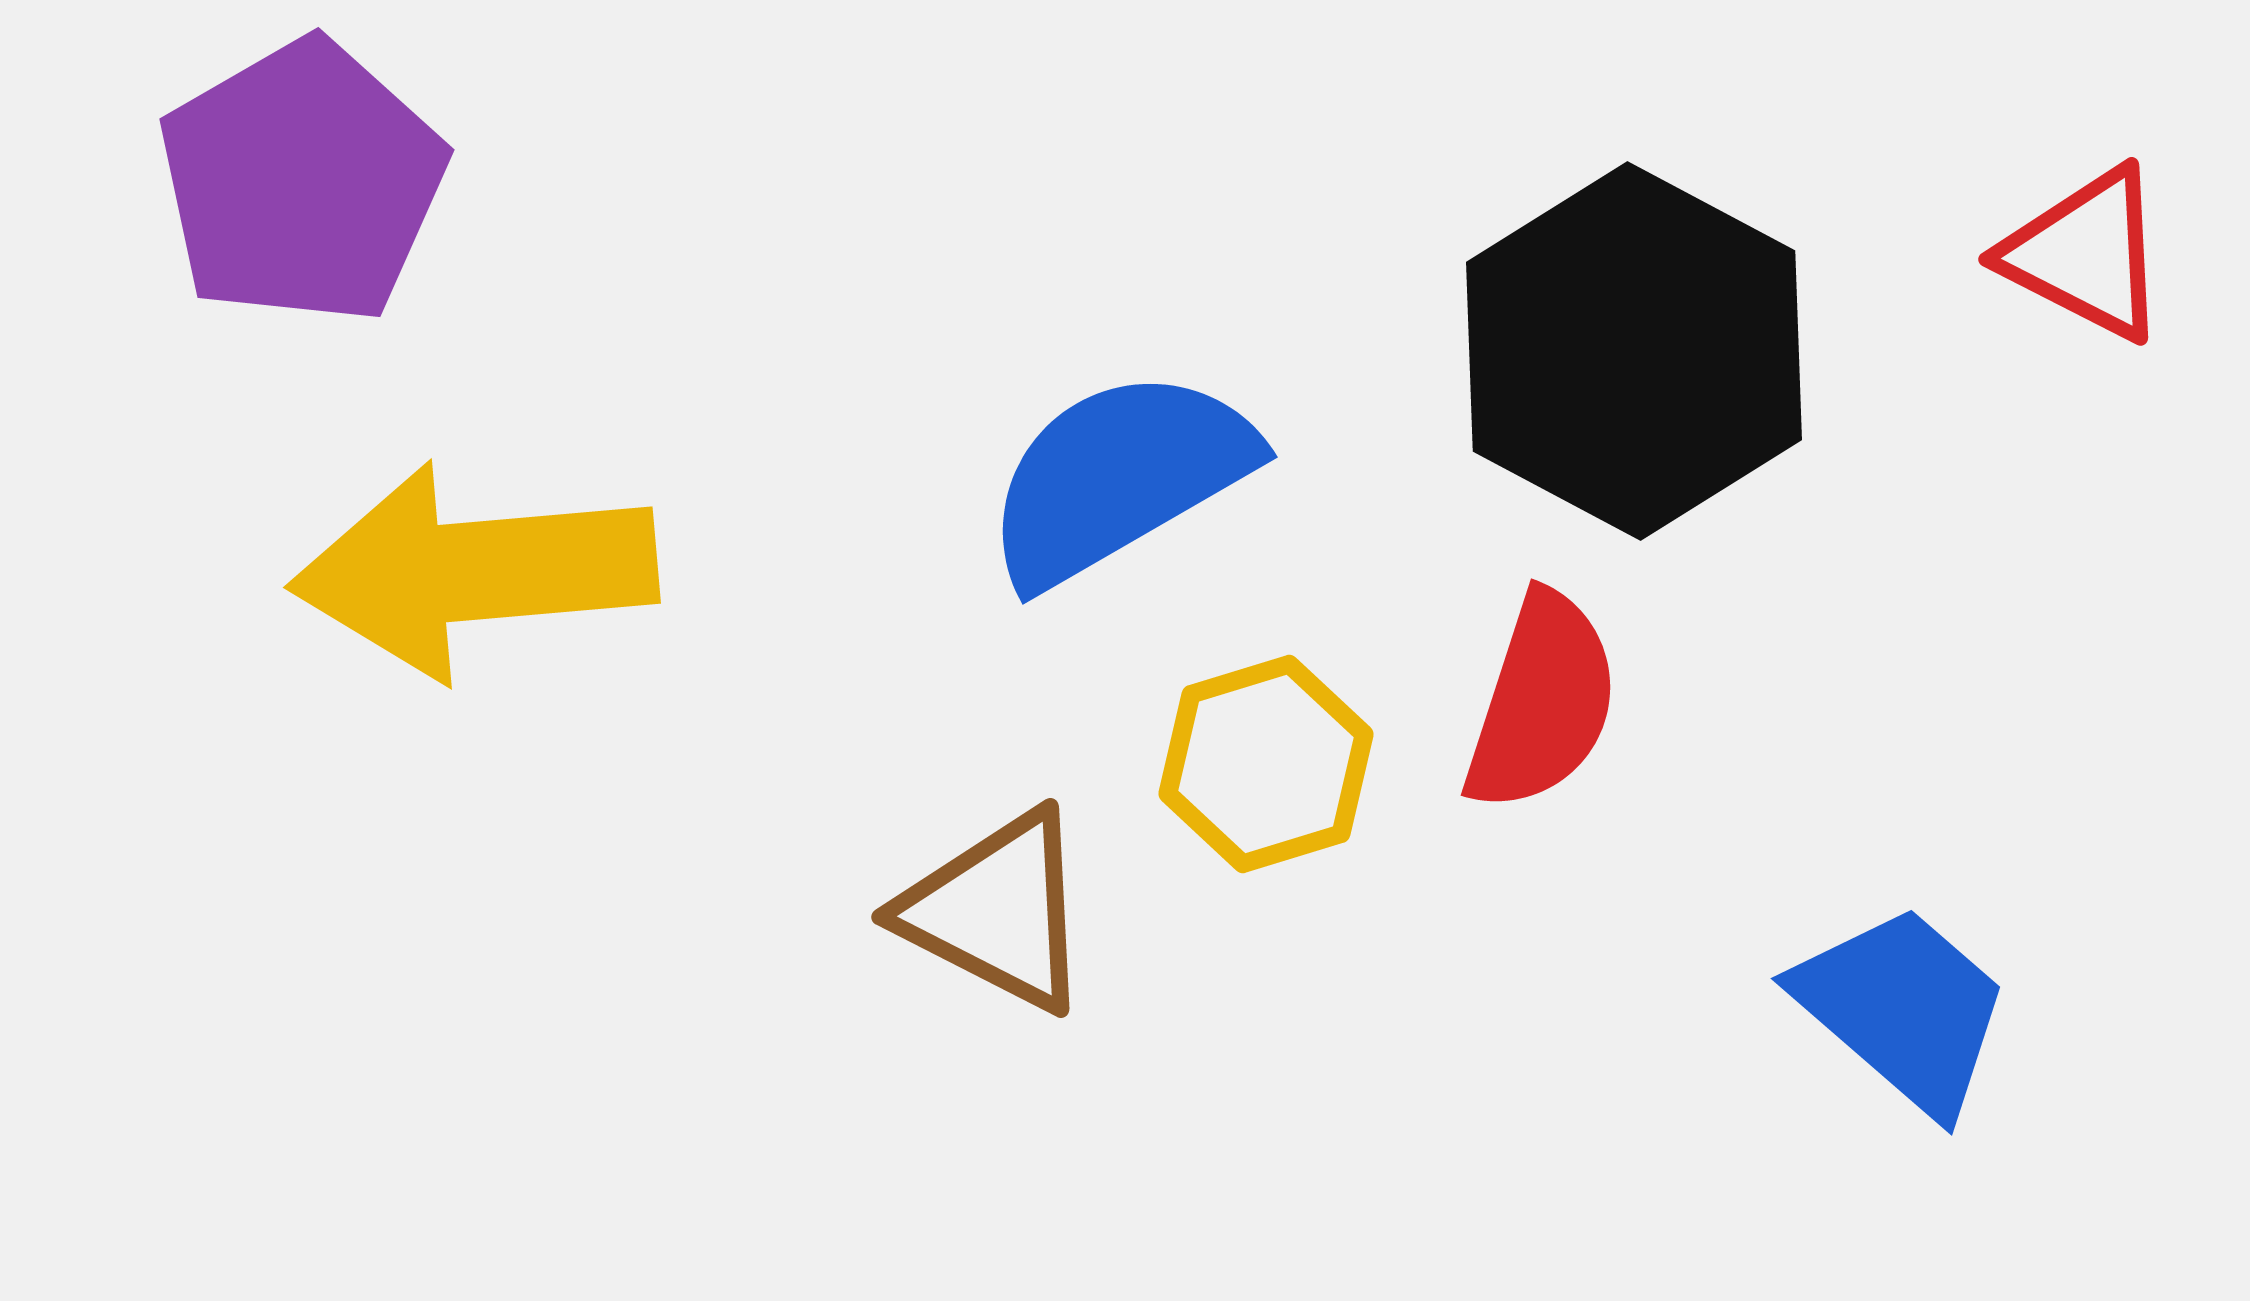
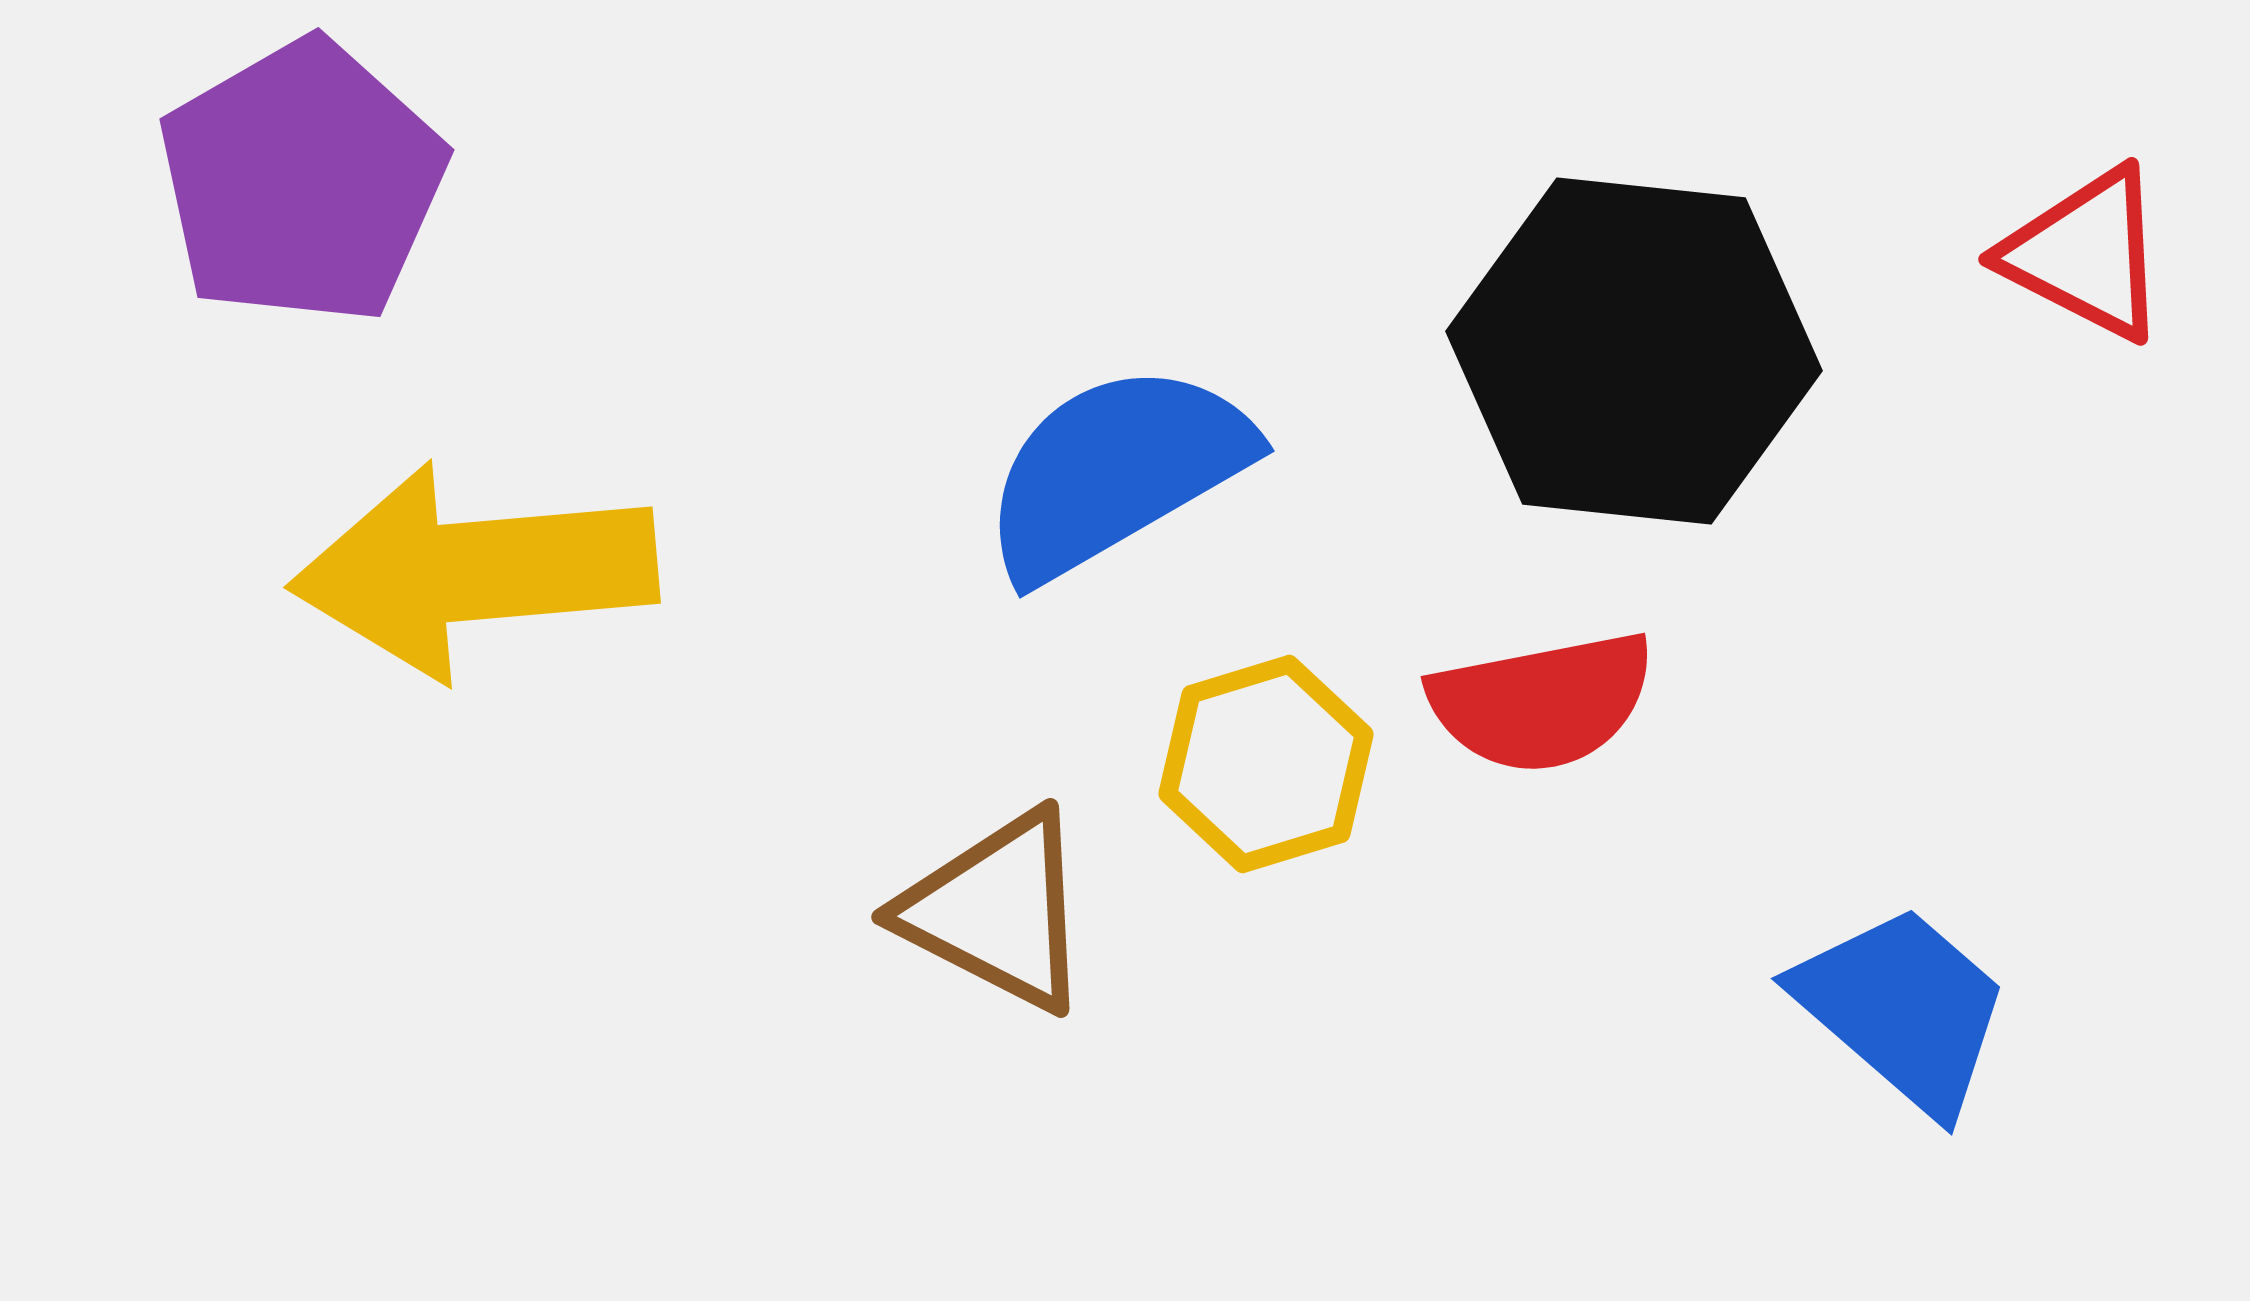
black hexagon: rotated 22 degrees counterclockwise
blue semicircle: moved 3 px left, 6 px up
red semicircle: rotated 61 degrees clockwise
